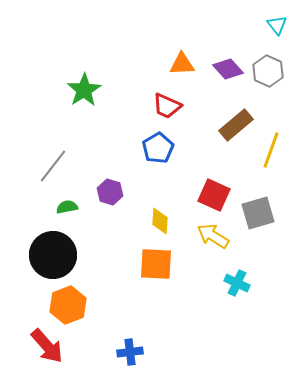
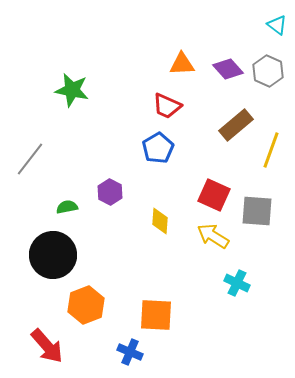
cyan triangle: rotated 15 degrees counterclockwise
green star: moved 12 px left; rotated 28 degrees counterclockwise
gray line: moved 23 px left, 7 px up
purple hexagon: rotated 10 degrees clockwise
gray square: moved 1 px left, 2 px up; rotated 20 degrees clockwise
orange square: moved 51 px down
orange hexagon: moved 18 px right
blue cross: rotated 30 degrees clockwise
